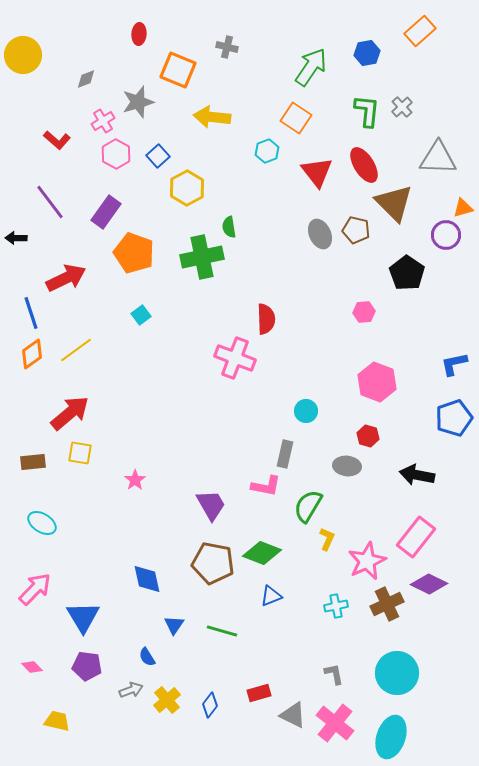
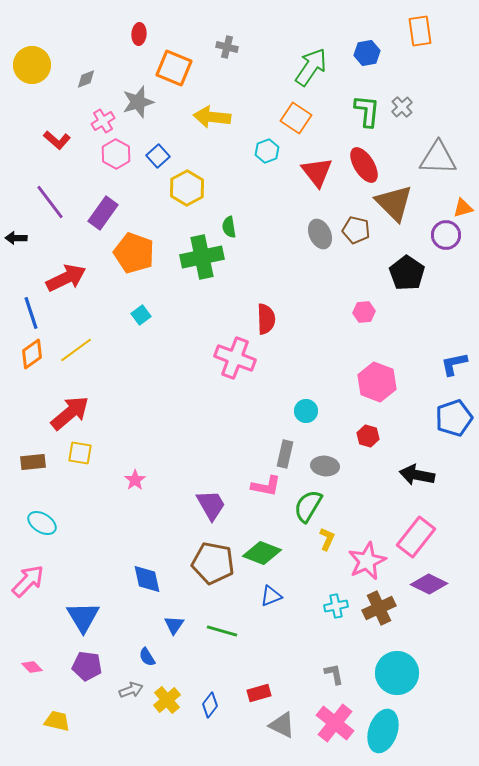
orange rectangle at (420, 31): rotated 56 degrees counterclockwise
yellow circle at (23, 55): moved 9 px right, 10 px down
orange square at (178, 70): moved 4 px left, 2 px up
purple rectangle at (106, 212): moved 3 px left, 1 px down
gray ellipse at (347, 466): moved 22 px left
pink arrow at (35, 589): moved 7 px left, 8 px up
brown cross at (387, 604): moved 8 px left, 4 px down
gray triangle at (293, 715): moved 11 px left, 10 px down
cyan ellipse at (391, 737): moved 8 px left, 6 px up
